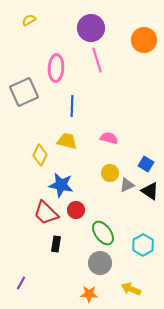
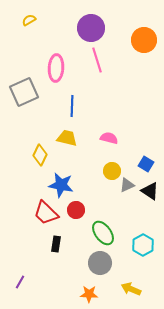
yellow trapezoid: moved 3 px up
yellow circle: moved 2 px right, 2 px up
purple line: moved 1 px left, 1 px up
